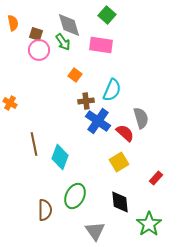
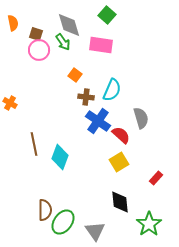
brown cross: moved 4 px up; rotated 14 degrees clockwise
red semicircle: moved 4 px left, 2 px down
green ellipse: moved 12 px left, 26 px down; rotated 10 degrees clockwise
